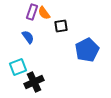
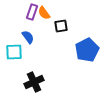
cyan square: moved 4 px left, 15 px up; rotated 18 degrees clockwise
